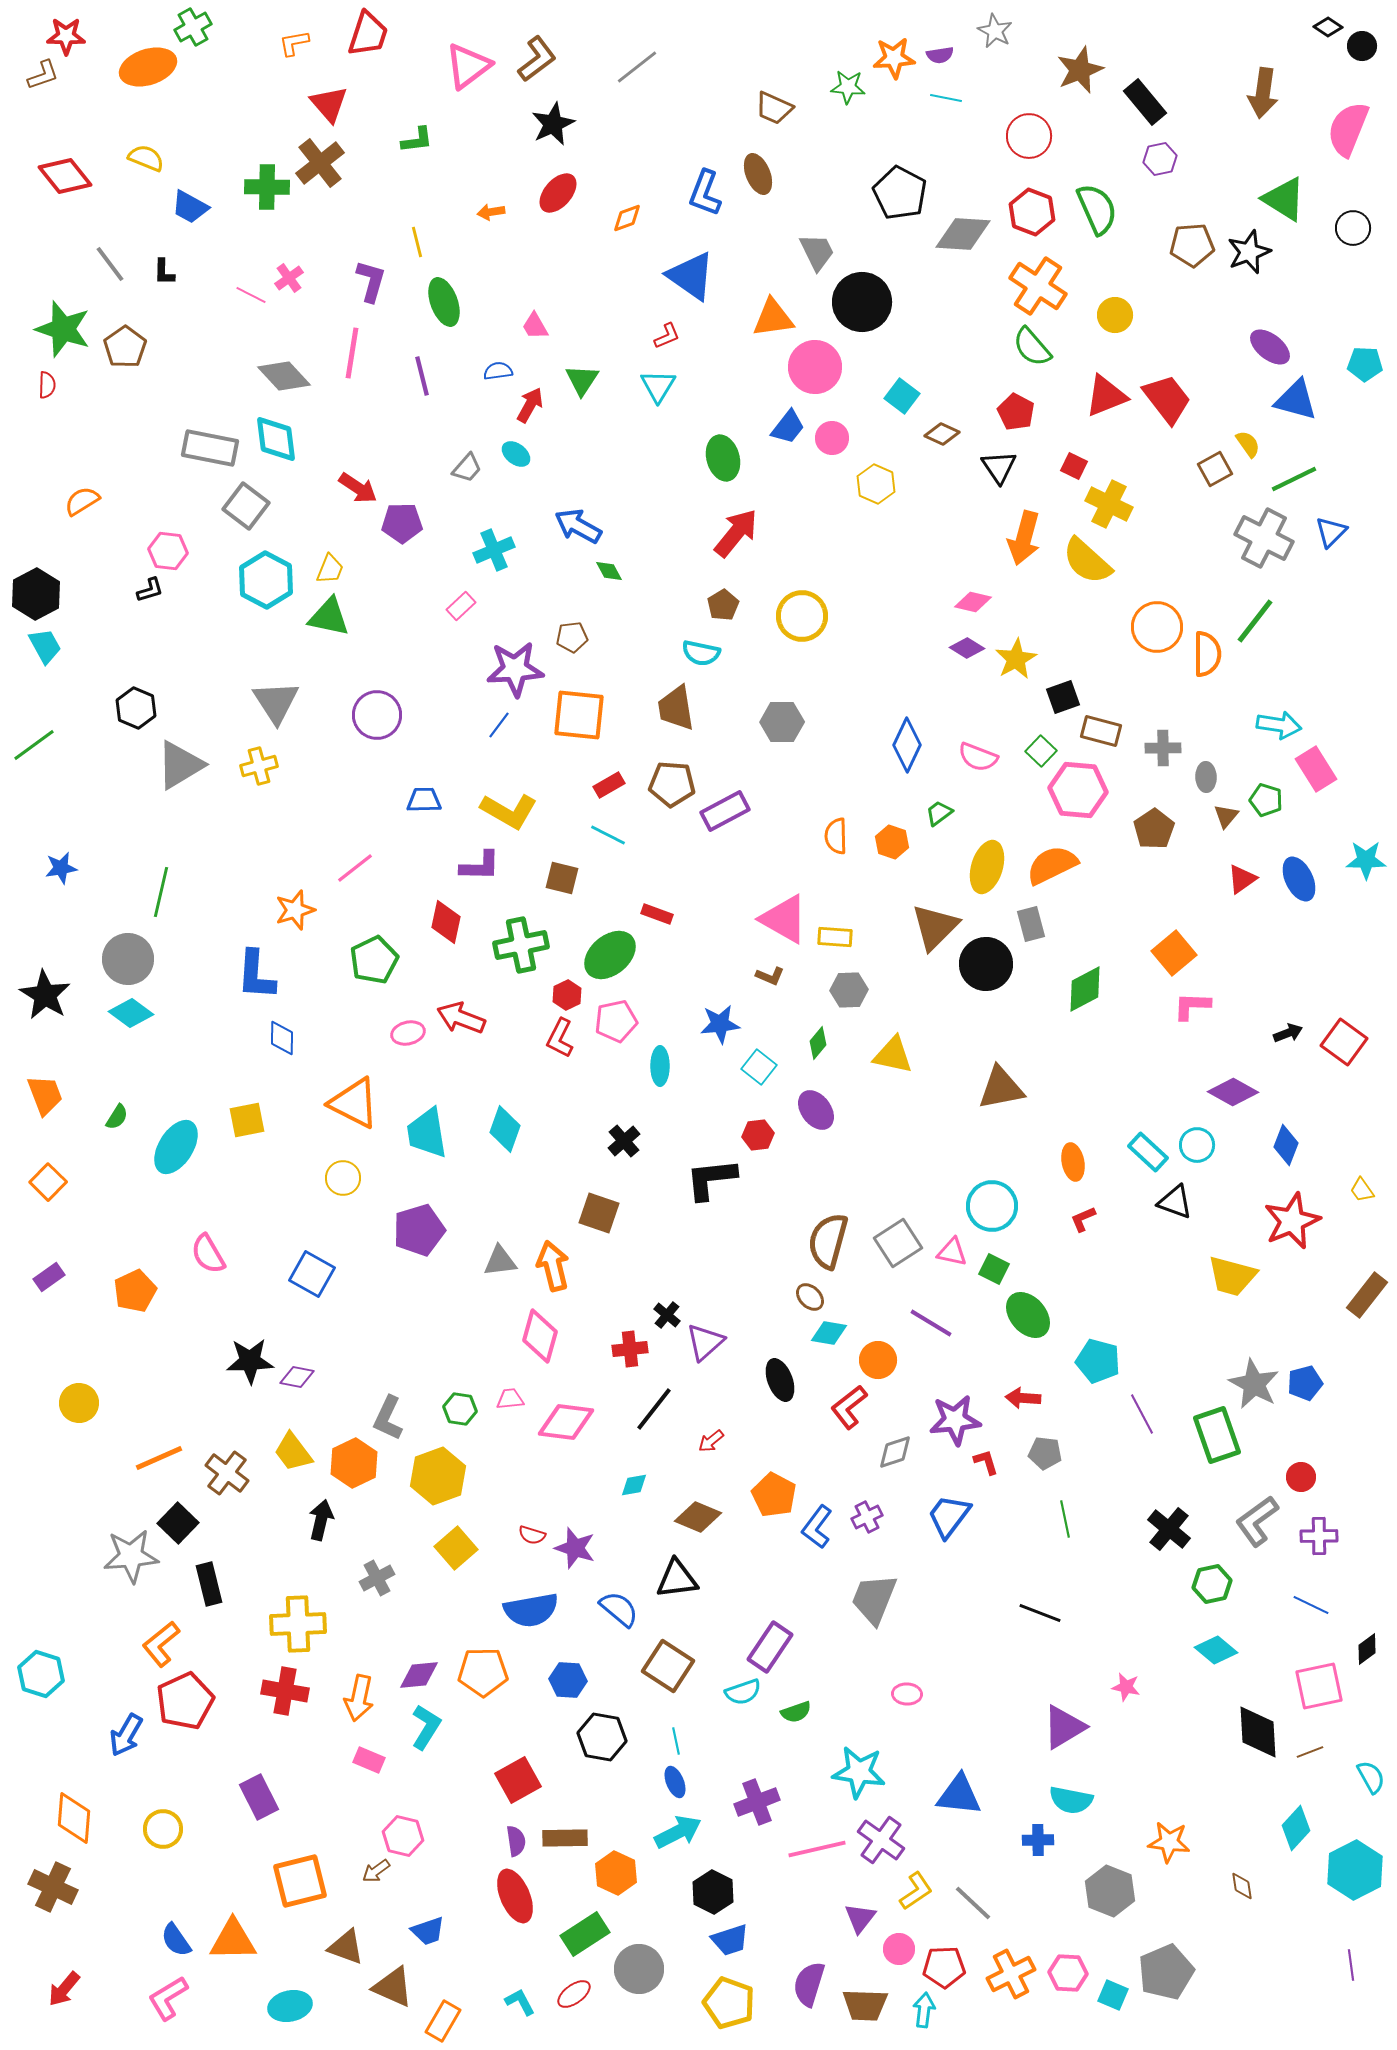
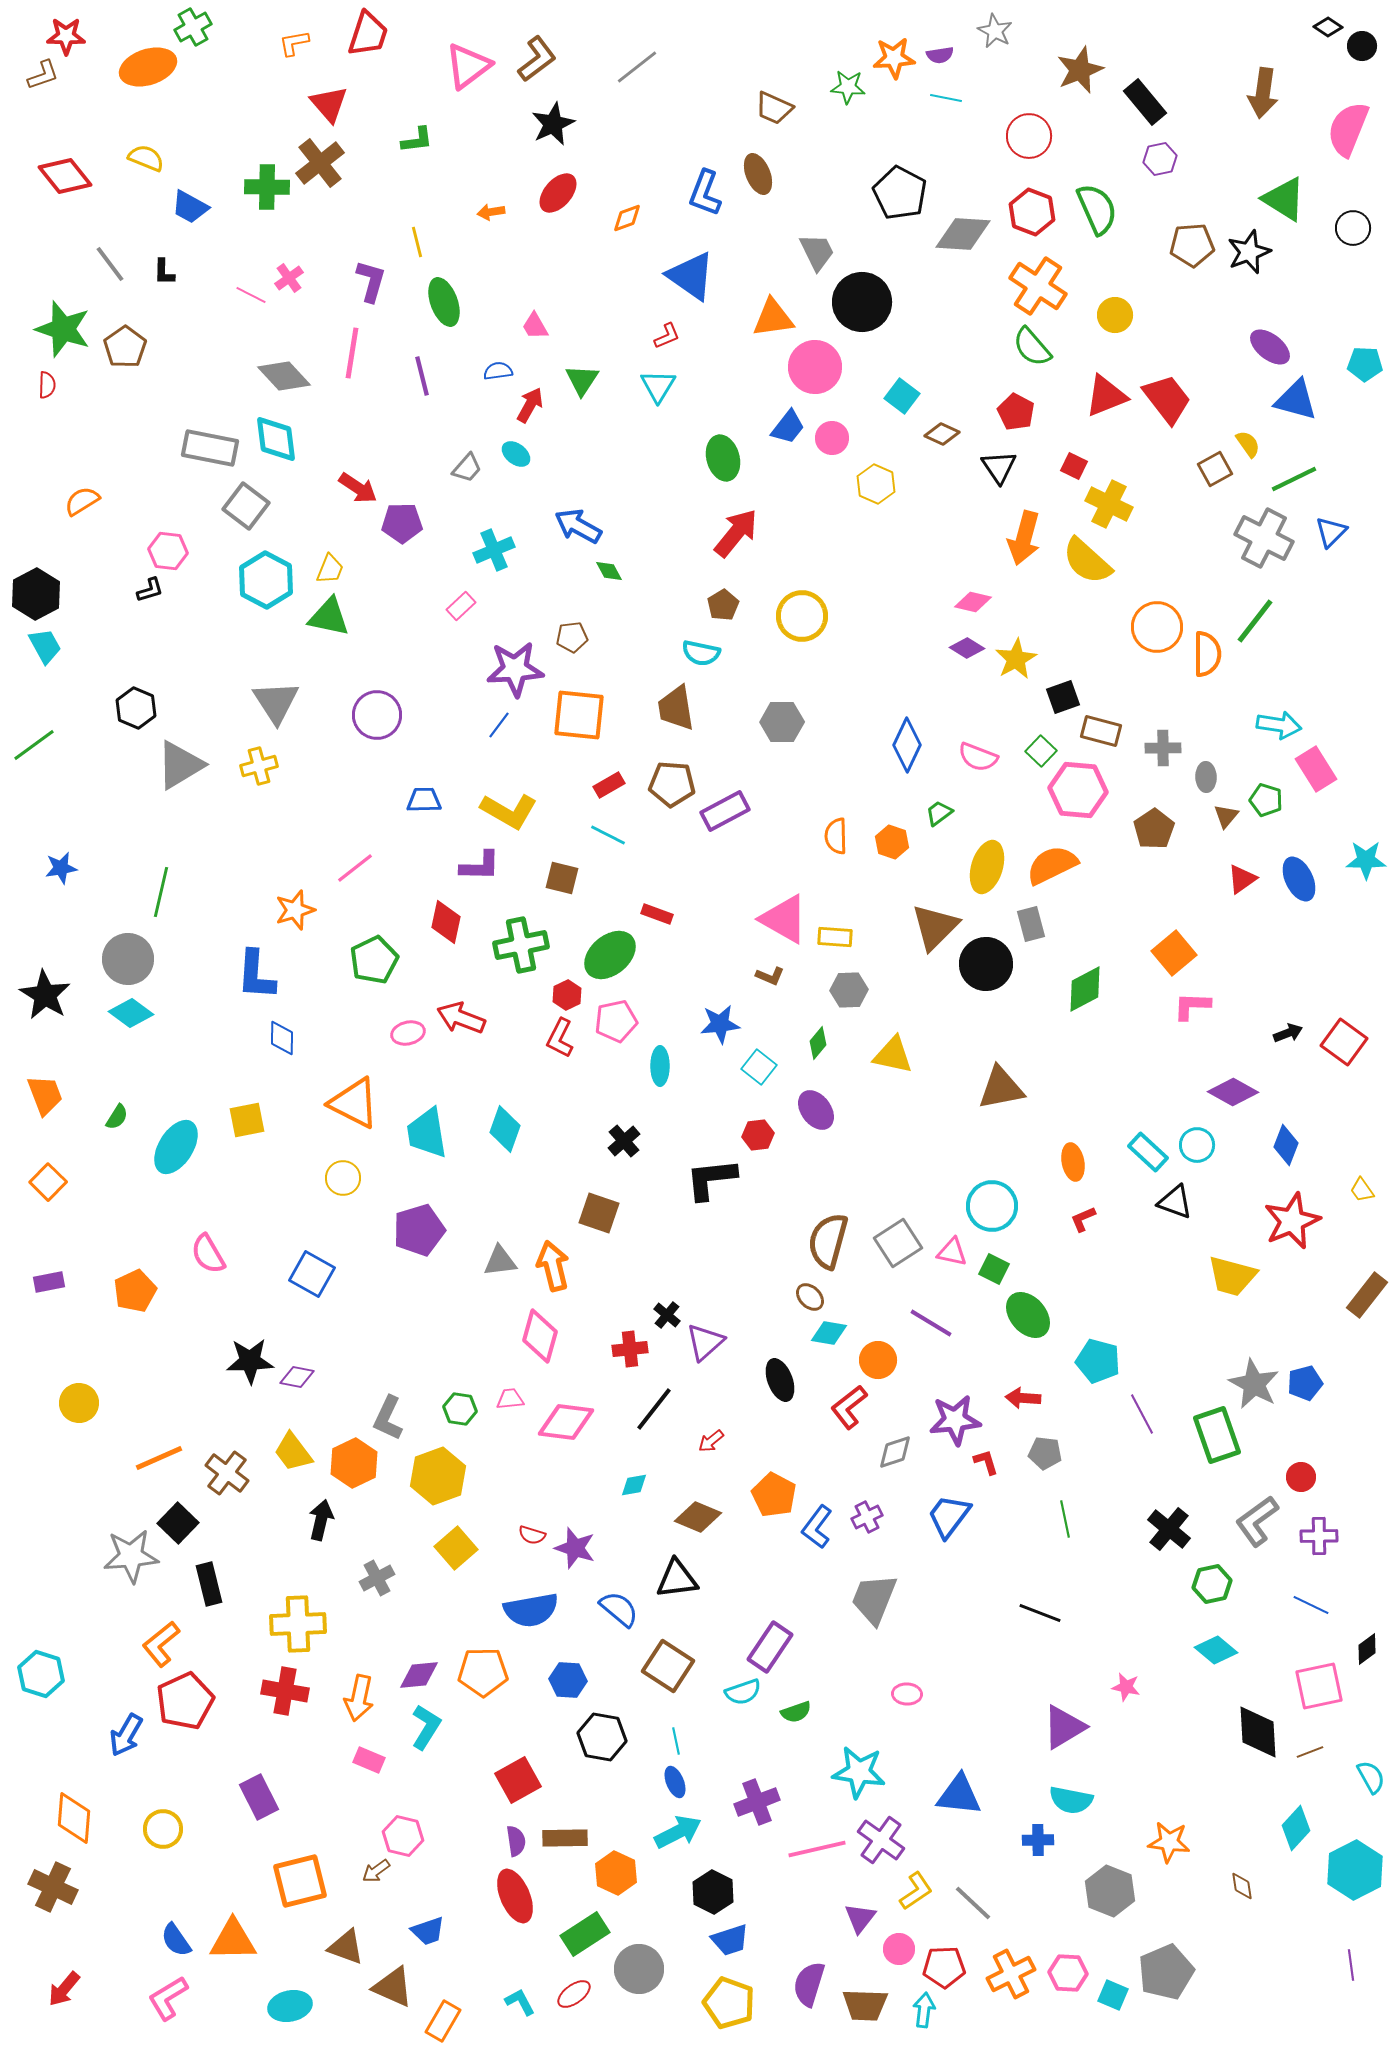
purple rectangle at (49, 1277): moved 5 px down; rotated 24 degrees clockwise
